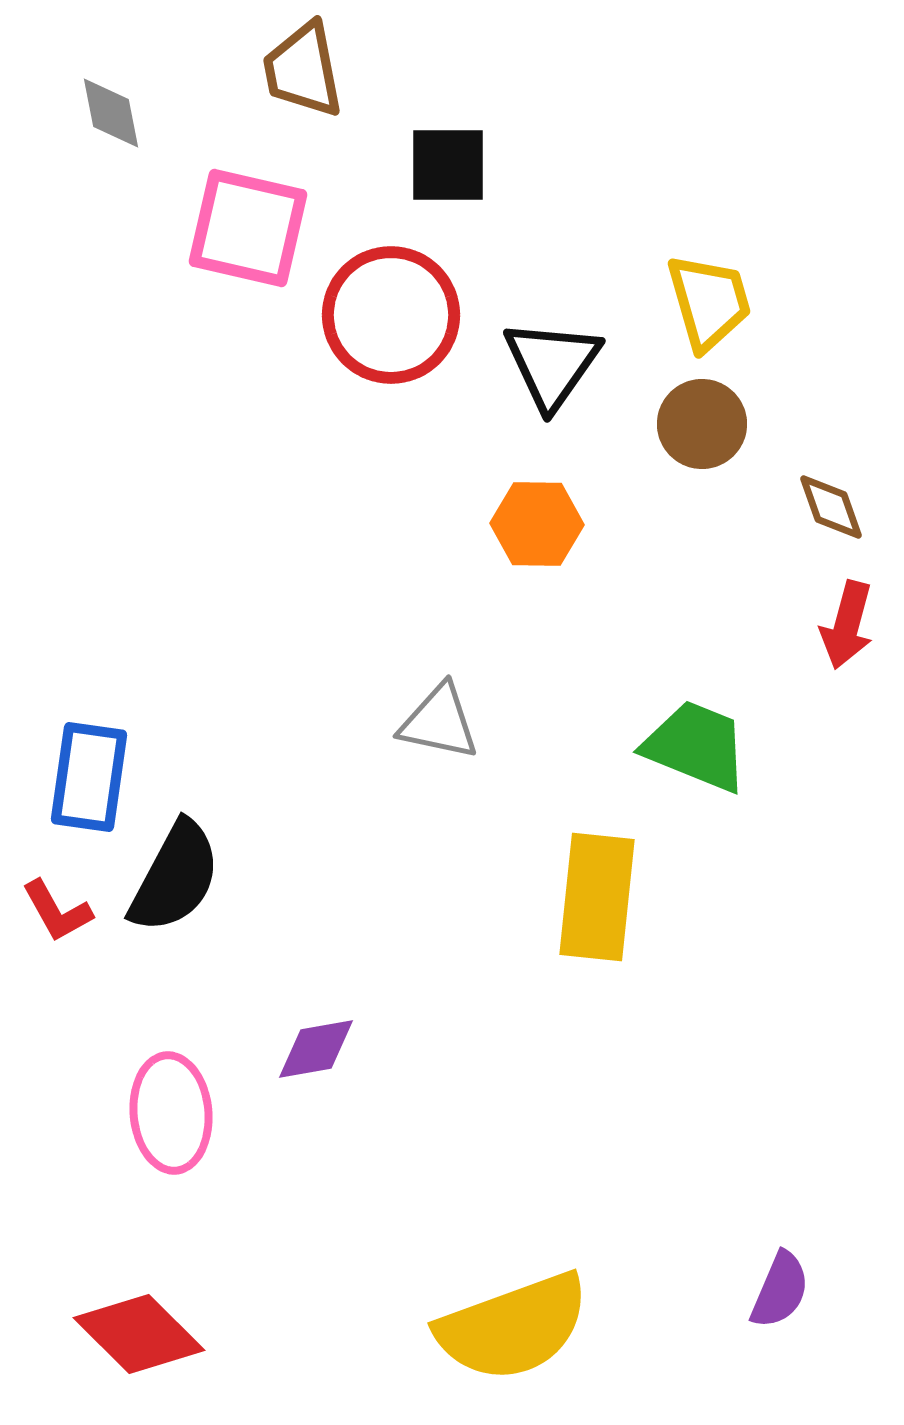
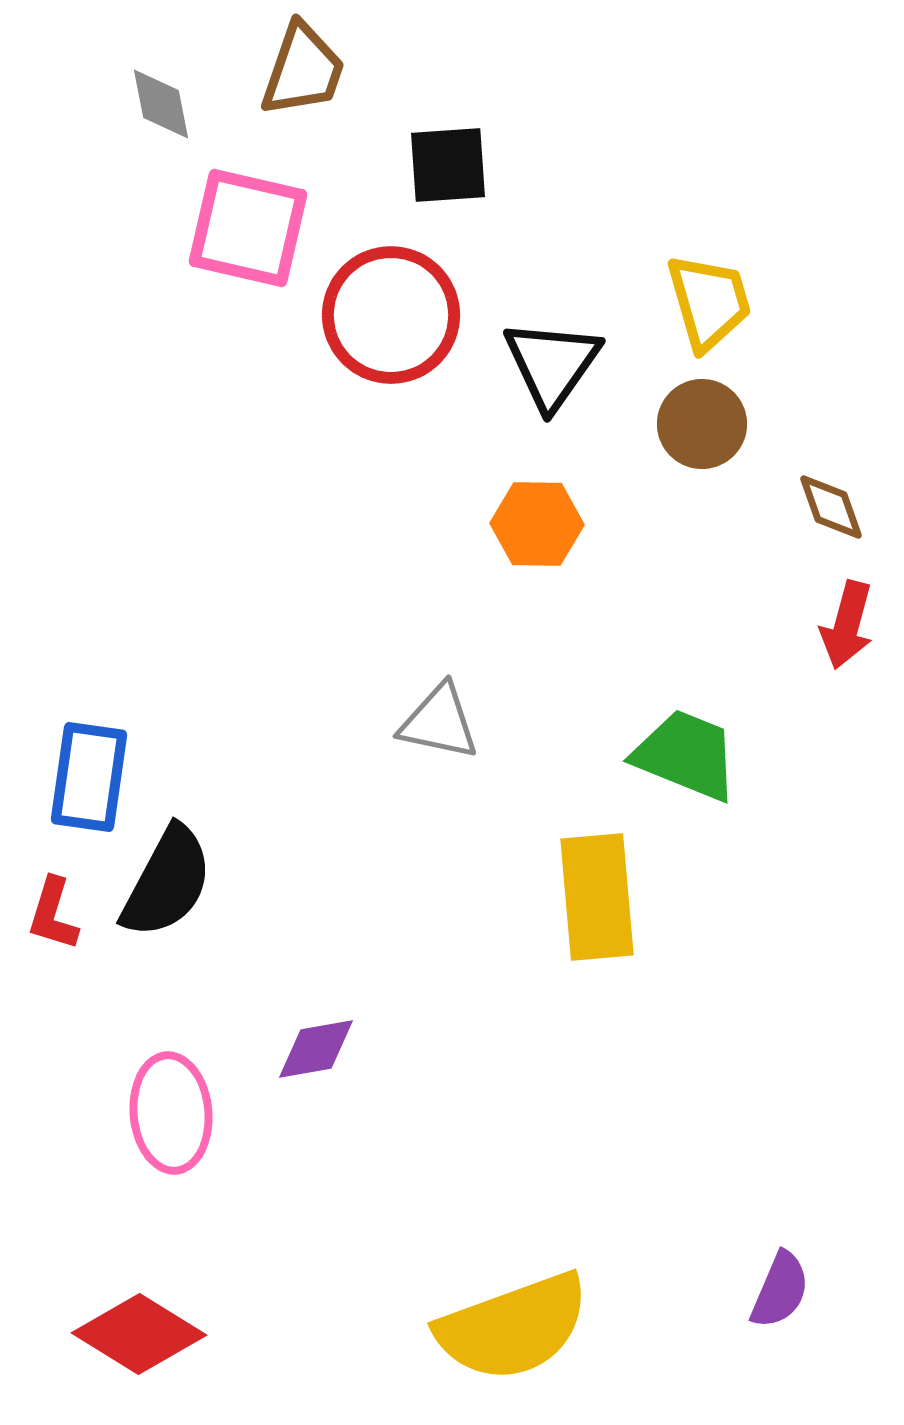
brown trapezoid: rotated 150 degrees counterclockwise
gray diamond: moved 50 px right, 9 px up
black square: rotated 4 degrees counterclockwise
green trapezoid: moved 10 px left, 9 px down
black semicircle: moved 8 px left, 5 px down
yellow rectangle: rotated 11 degrees counterclockwise
red L-shape: moved 4 px left, 3 px down; rotated 46 degrees clockwise
red diamond: rotated 13 degrees counterclockwise
